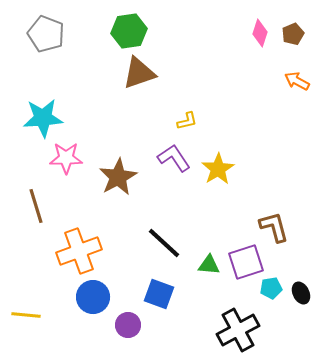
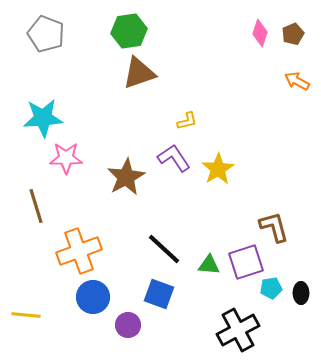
brown star: moved 8 px right
black line: moved 6 px down
black ellipse: rotated 25 degrees clockwise
